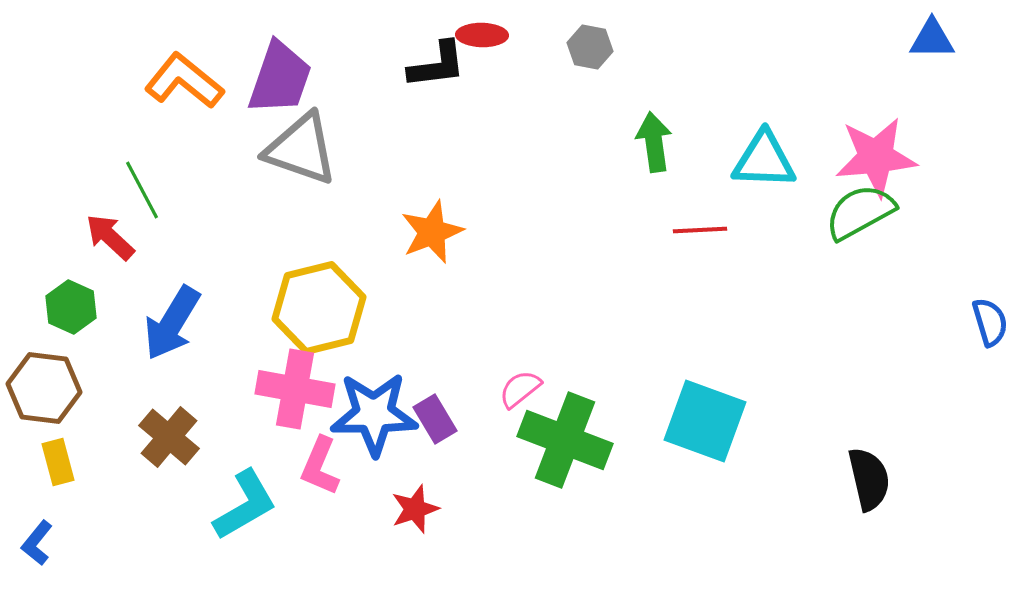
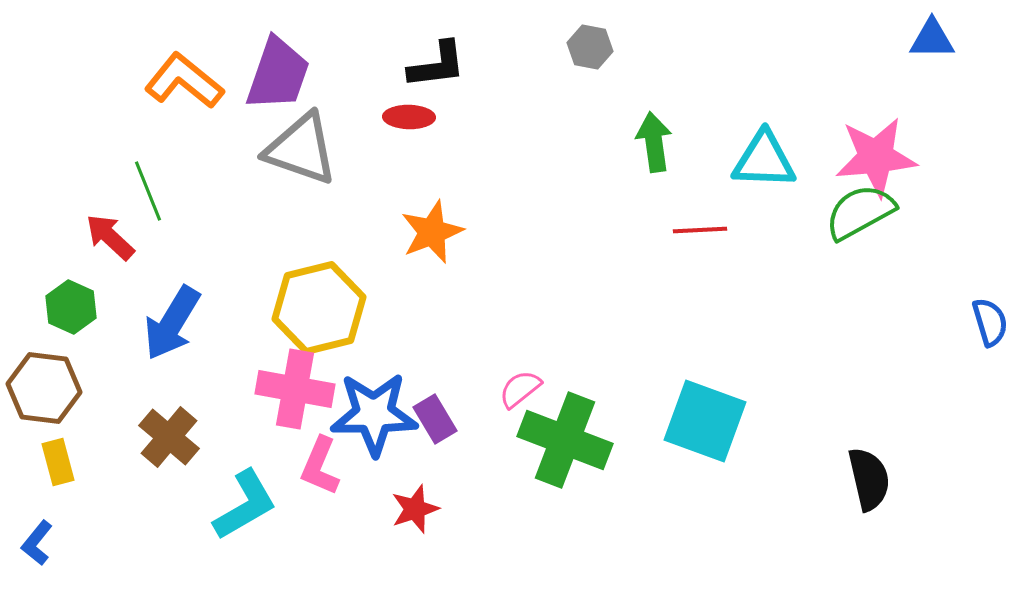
red ellipse: moved 73 px left, 82 px down
purple trapezoid: moved 2 px left, 4 px up
green line: moved 6 px right, 1 px down; rotated 6 degrees clockwise
